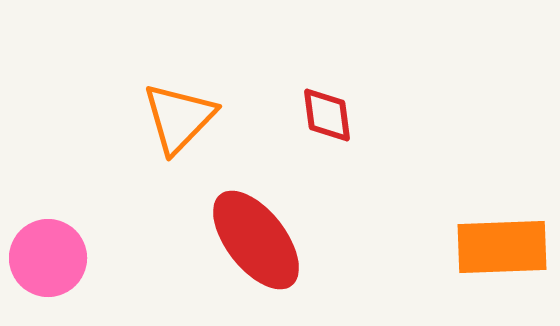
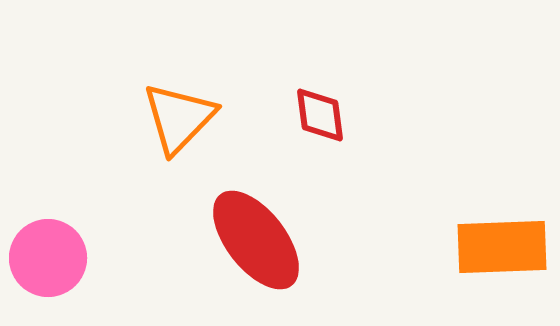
red diamond: moved 7 px left
